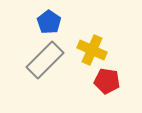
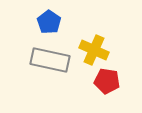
yellow cross: moved 2 px right
gray rectangle: moved 5 px right; rotated 57 degrees clockwise
